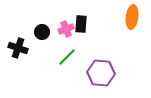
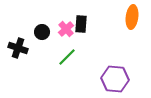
pink cross: rotated 21 degrees counterclockwise
purple hexagon: moved 14 px right, 6 px down
